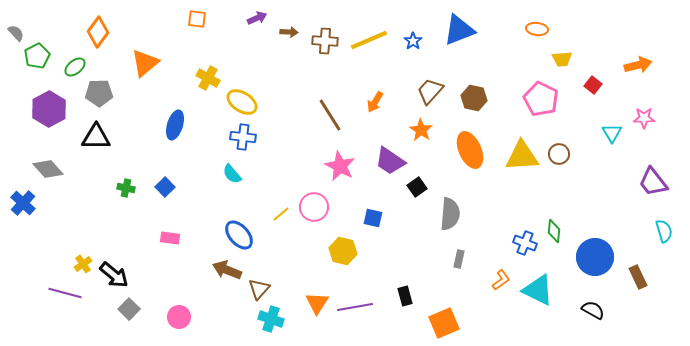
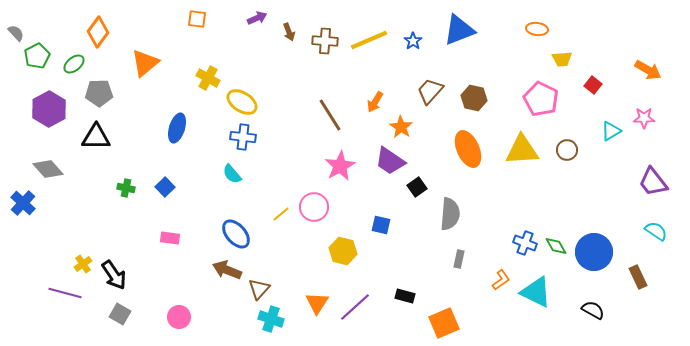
brown arrow at (289, 32): rotated 66 degrees clockwise
orange arrow at (638, 65): moved 10 px right, 5 px down; rotated 44 degrees clockwise
green ellipse at (75, 67): moved 1 px left, 3 px up
blue ellipse at (175, 125): moved 2 px right, 3 px down
orange star at (421, 130): moved 20 px left, 3 px up
cyan triangle at (612, 133): moved 1 px left, 2 px up; rotated 30 degrees clockwise
orange ellipse at (470, 150): moved 2 px left, 1 px up
brown circle at (559, 154): moved 8 px right, 4 px up
yellow triangle at (522, 156): moved 6 px up
pink star at (340, 166): rotated 16 degrees clockwise
blue square at (373, 218): moved 8 px right, 7 px down
green diamond at (554, 231): moved 2 px right, 15 px down; rotated 35 degrees counterclockwise
cyan semicircle at (664, 231): moved 8 px left; rotated 40 degrees counterclockwise
blue ellipse at (239, 235): moved 3 px left, 1 px up
blue circle at (595, 257): moved 1 px left, 5 px up
black arrow at (114, 275): rotated 16 degrees clockwise
cyan triangle at (538, 290): moved 2 px left, 2 px down
black rectangle at (405, 296): rotated 60 degrees counterclockwise
purple line at (355, 307): rotated 32 degrees counterclockwise
gray square at (129, 309): moved 9 px left, 5 px down; rotated 15 degrees counterclockwise
